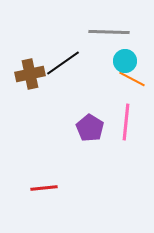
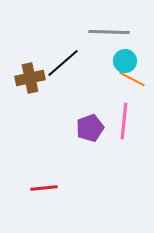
black line: rotated 6 degrees counterclockwise
brown cross: moved 4 px down
pink line: moved 2 px left, 1 px up
purple pentagon: rotated 20 degrees clockwise
